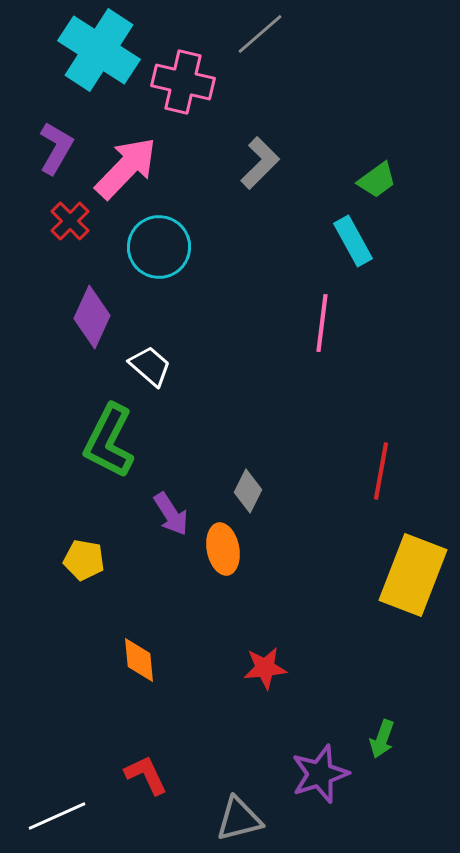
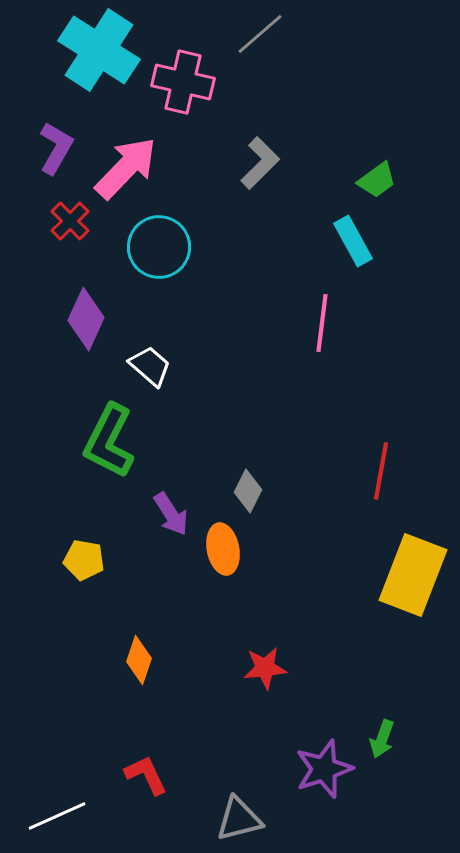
purple diamond: moved 6 px left, 2 px down
orange diamond: rotated 24 degrees clockwise
purple star: moved 4 px right, 5 px up
